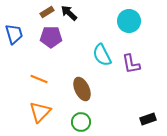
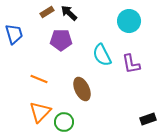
purple pentagon: moved 10 px right, 3 px down
green circle: moved 17 px left
